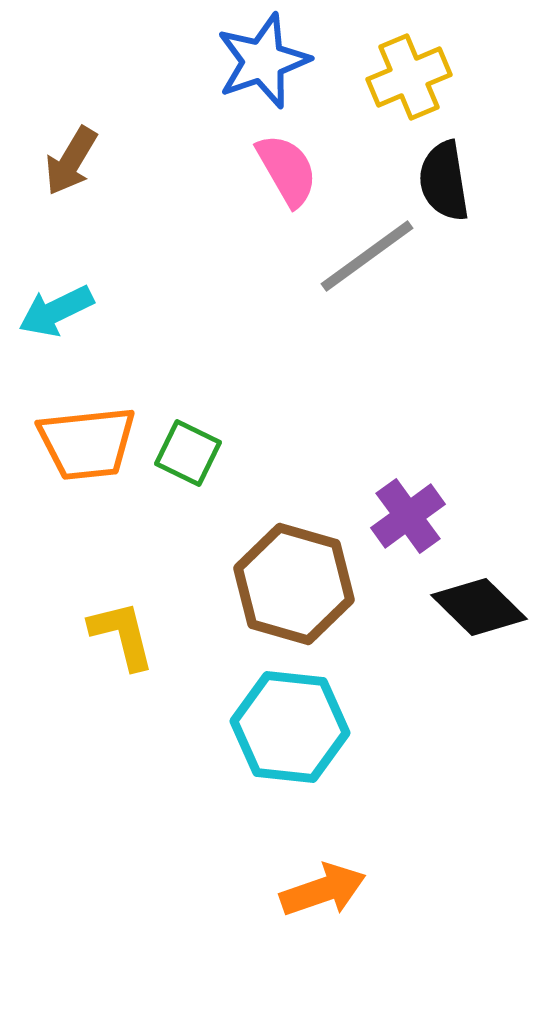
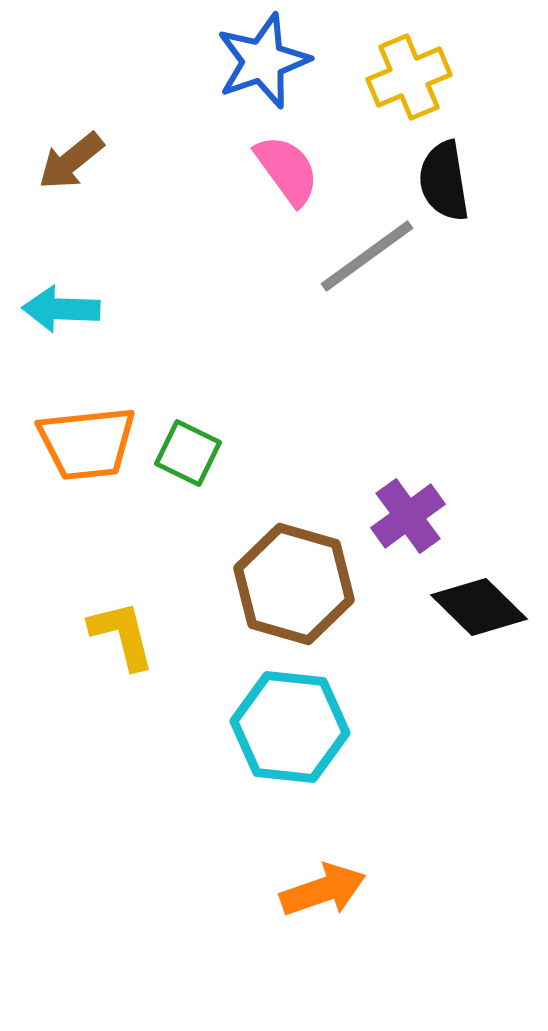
brown arrow: rotated 20 degrees clockwise
pink semicircle: rotated 6 degrees counterclockwise
cyan arrow: moved 5 px right, 2 px up; rotated 28 degrees clockwise
